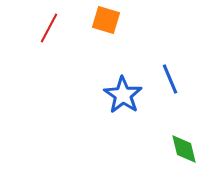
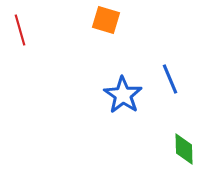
red line: moved 29 px left, 2 px down; rotated 44 degrees counterclockwise
green diamond: rotated 12 degrees clockwise
